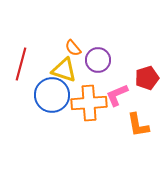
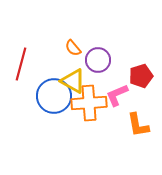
yellow triangle: moved 9 px right, 11 px down; rotated 12 degrees clockwise
red pentagon: moved 6 px left, 2 px up
blue circle: moved 2 px right, 1 px down
